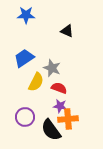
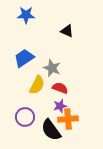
yellow semicircle: moved 1 px right, 3 px down
red semicircle: moved 1 px right
purple star: rotated 24 degrees counterclockwise
